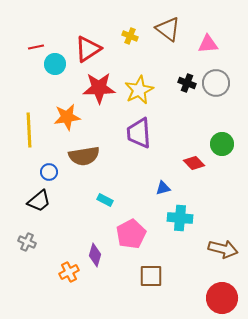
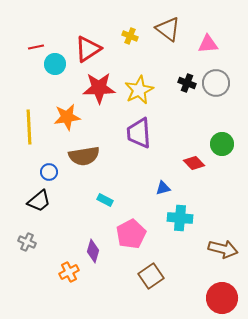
yellow line: moved 3 px up
purple diamond: moved 2 px left, 4 px up
brown square: rotated 35 degrees counterclockwise
